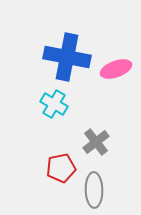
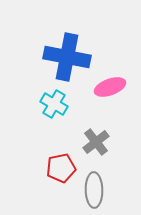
pink ellipse: moved 6 px left, 18 px down
